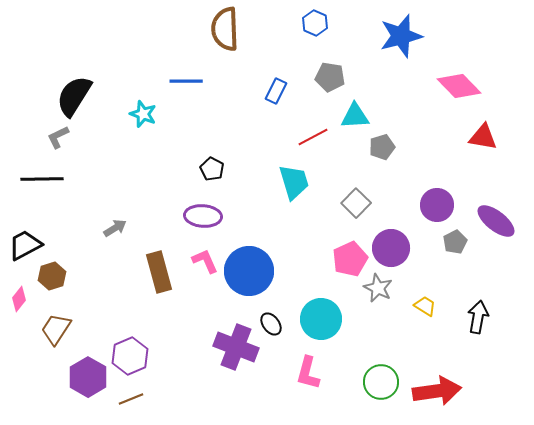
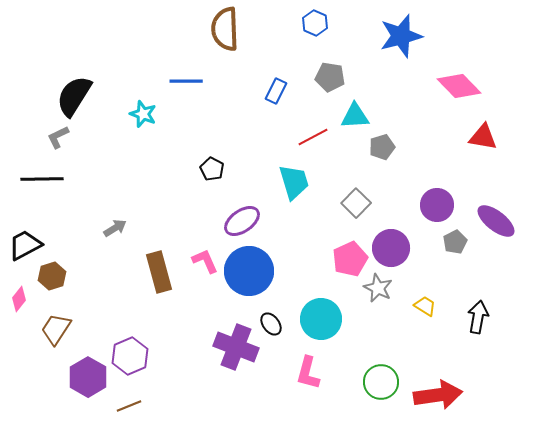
purple ellipse at (203, 216): moved 39 px right, 5 px down; rotated 39 degrees counterclockwise
red arrow at (437, 391): moved 1 px right, 4 px down
brown line at (131, 399): moved 2 px left, 7 px down
